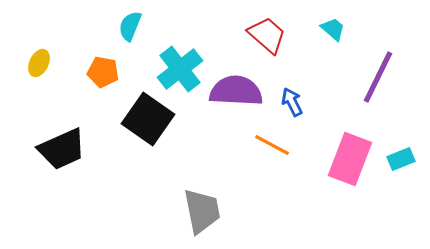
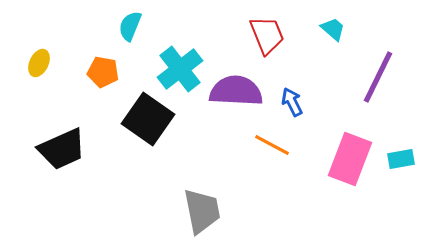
red trapezoid: rotated 27 degrees clockwise
cyan rectangle: rotated 12 degrees clockwise
